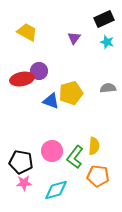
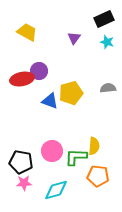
blue triangle: moved 1 px left
green L-shape: moved 1 px right; rotated 55 degrees clockwise
